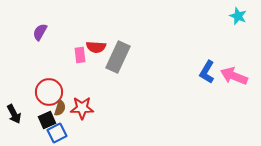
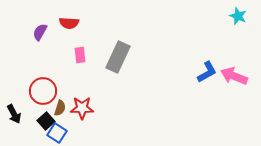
red semicircle: moved 27 px left, 24 px up
blue L-shape: rotated 150 degrees counterclockwise
red circle: moved 6 px left, 1 px up
black square: moved 1 px left, 1 px down; rotated 18 degrees counterclockwise
blue square: rotated 30 degrees counterclockwise
